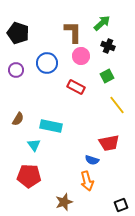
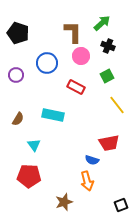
purple circle: moved 5 px down
cyan rectangle: moved 2 px right, 11 px up
